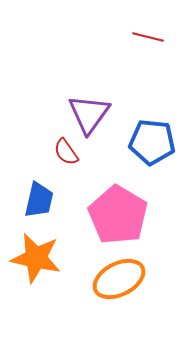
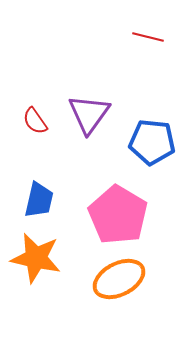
red semicircle: moved 31 px left, 31 px up
